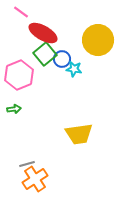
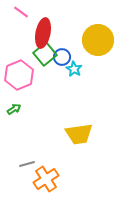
red ellipse: rotated 72 degrees clockwise
blue circle: moved 2 px up
cyan star: rotated 21 degrees clockwise
green arrow: rotated 24 degrees counterclockwise
orange cross: moved 11 px right
